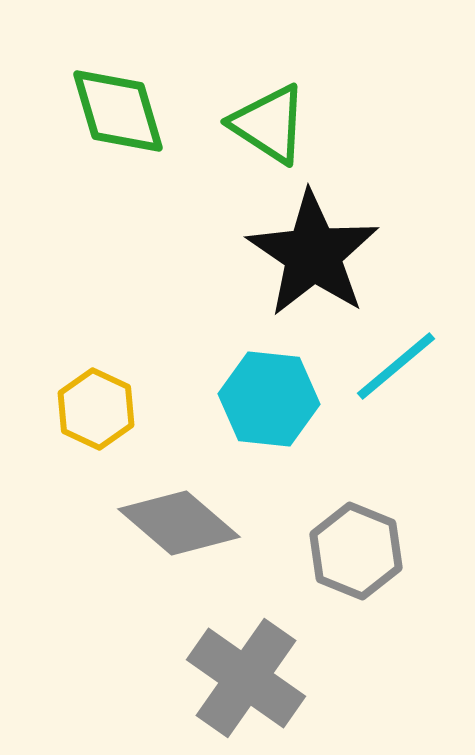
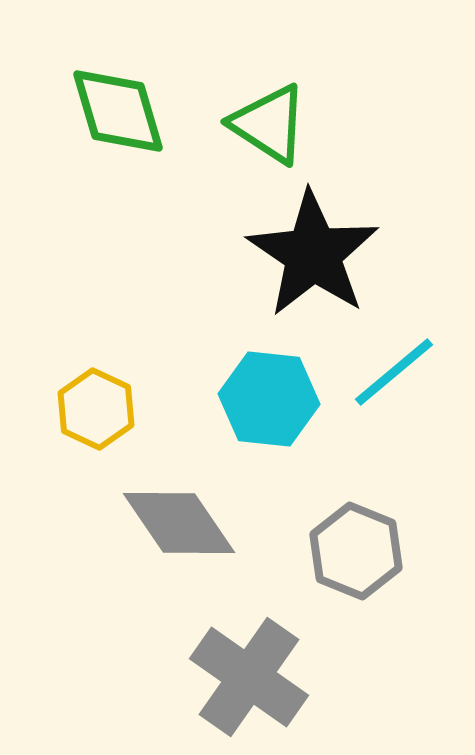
cyan line: moved 2 px left, 6 px down
gray diamond: rotated 15 degrees clockwise
gray cross: moved 3 px right, 1 px up
